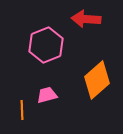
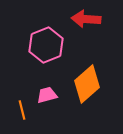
orange diamond: moved 10 px left, 4 px down
orange line: rotated 12 degrees counterclockwise
